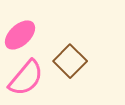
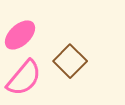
pink semicircle: moved 2 px left
